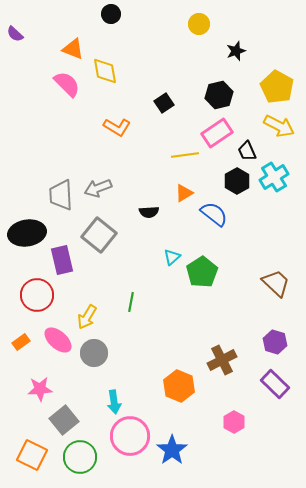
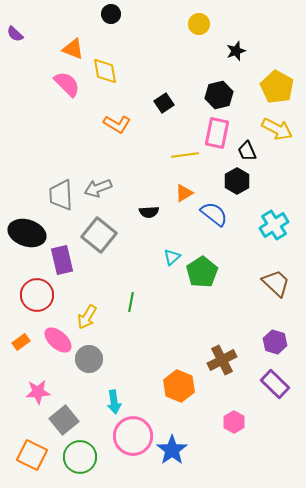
yellow arrow at (279, 126): moved 2 px left, 3 px down
orange L-shape at (117, 127): moved 3 px up
pink rectangle at (217, 133): rotated 44 degrees counterclockwise
cyan cross at (274, 177): moved 48 px down
black ellipse at (27, 233): rotated 27 degrees clockwise
gray circle at (94, 353): moved 5 px left, 6 px down
pink star at (40, 389): moved 2 px left, 3 px down
pink circle at (130, 436): moved 3 px right
